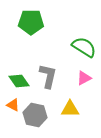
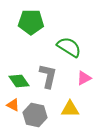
green semicircle: moved 15 px left
